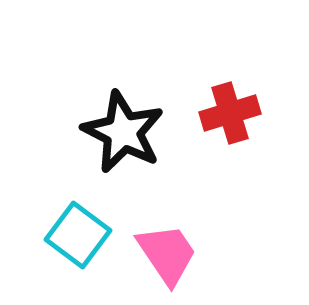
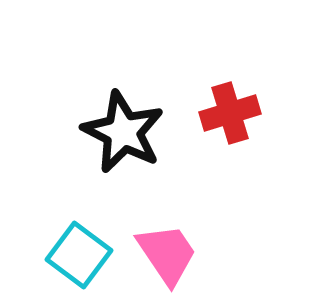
cyan square: moved 1 px right, 20 px down
